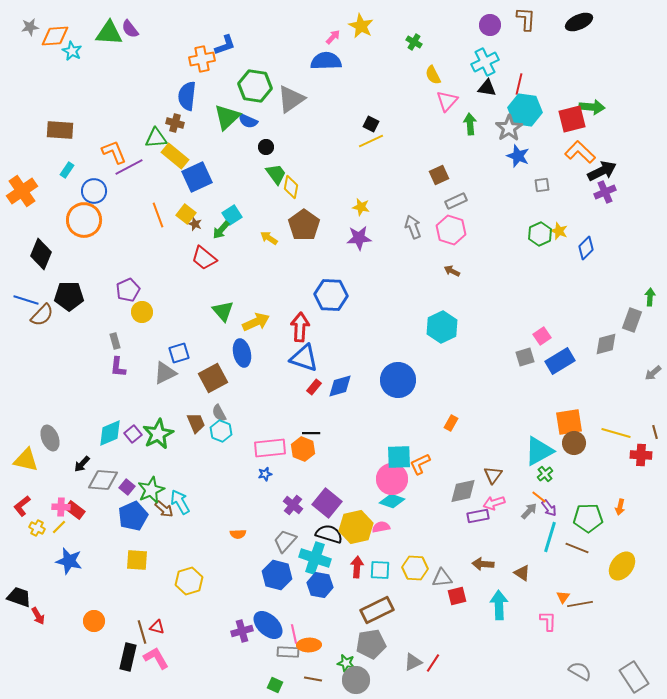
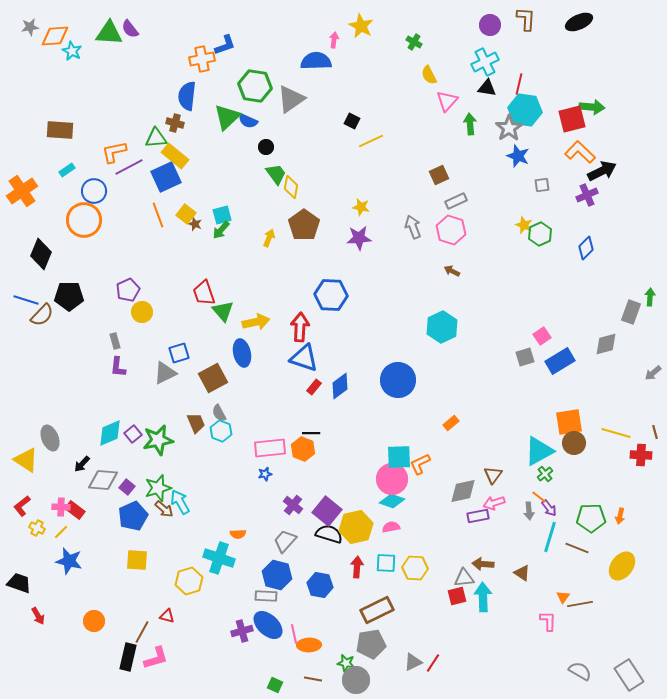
pink arrow at (333, 37): moved 1 px right, 3 px down; rotated 35 degrees counterclockwise
blue semicircle at (326, 61): moved 10 px left
yellow semicircle at (433, 75): moved 4 px left
black square at (371, 124): moved 19 px left, 3 px up
orange L-shape at (114, 152): rotated 80 degrees counterclockwise
cyan rectangle at (67, 170): rotated 21 degrees clockwise
blue square at (197, 177): moved 31 px left
purple cross at (605, 192): moved 18 px left, 3 px down
cyan square at (232, 215): moved 10 px left; rotated 18 degrees clockwise
yellow star at (559, 231): moved 35 px left, 6 px up
yellow arrow at (269, 238): rotated 78 degrees clockwise
red trapezoid at (204, 258): moved 35 px down; rotated 32 degrees clockwise
gray rectangle at (632, 320): moved 1 px left, 8 px up
yellow arrow at (256, 322): rotated 12 degrees clockwise
blue diamond at (340, 386): rotated 20 degrees counterclockwise
orange rectangle at (451, 423): rotated 21 degrees clockwise
green star at (158, 434): moved 6 px down; rotated 16 degrees clockwise
yellow triangle at (26, 460): rotated 20 degrees clockwise
green star at (151, 490): moved 7 px right, 2 px up; rotated 8 degrees clockwise
purple square at (327, 503): moved 8 px down
orange arrow at (620, 507): moved 9 px down
gray arrow at (529, 511): rotated 132 degrees clockwise
green pentagon at (588, 518): moved 3 px right
yellow line at (59, 527): moved 2 px right, 5 px down
pink semicircle at (381, 527): moved 10 px right
cyan cross at (315, 558): moved 96 px left
cyan square at (380, 570): moved 6 px right, 7 px up
gray triangle at (442, 578): moved 22 px right
black trapezoid at (19, 597): moved 14 px up
cyan arrow at (499, 605): moved 16 px left, 8 px up
red triangle at (157, 627): moved 10 px right, 11 px up
brown line at (142, 632): rotated 45 degrees clockwise
gray rectangle at (288, 652): moved 22 px left, 56 px up
pink L-shape at (156, 658): rotated 104 degrees clockwise
gray rectangle at (634, 677): moved 5 px left, 2 px up
